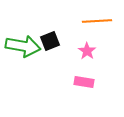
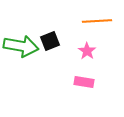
green arrow: moved 2 px left
